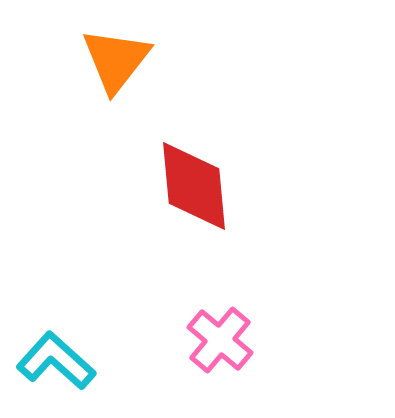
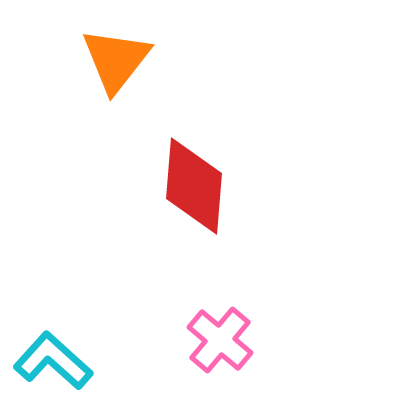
red diamond: rotated 10 degrees clockwise
cyan L-shape: moved 3 px left
